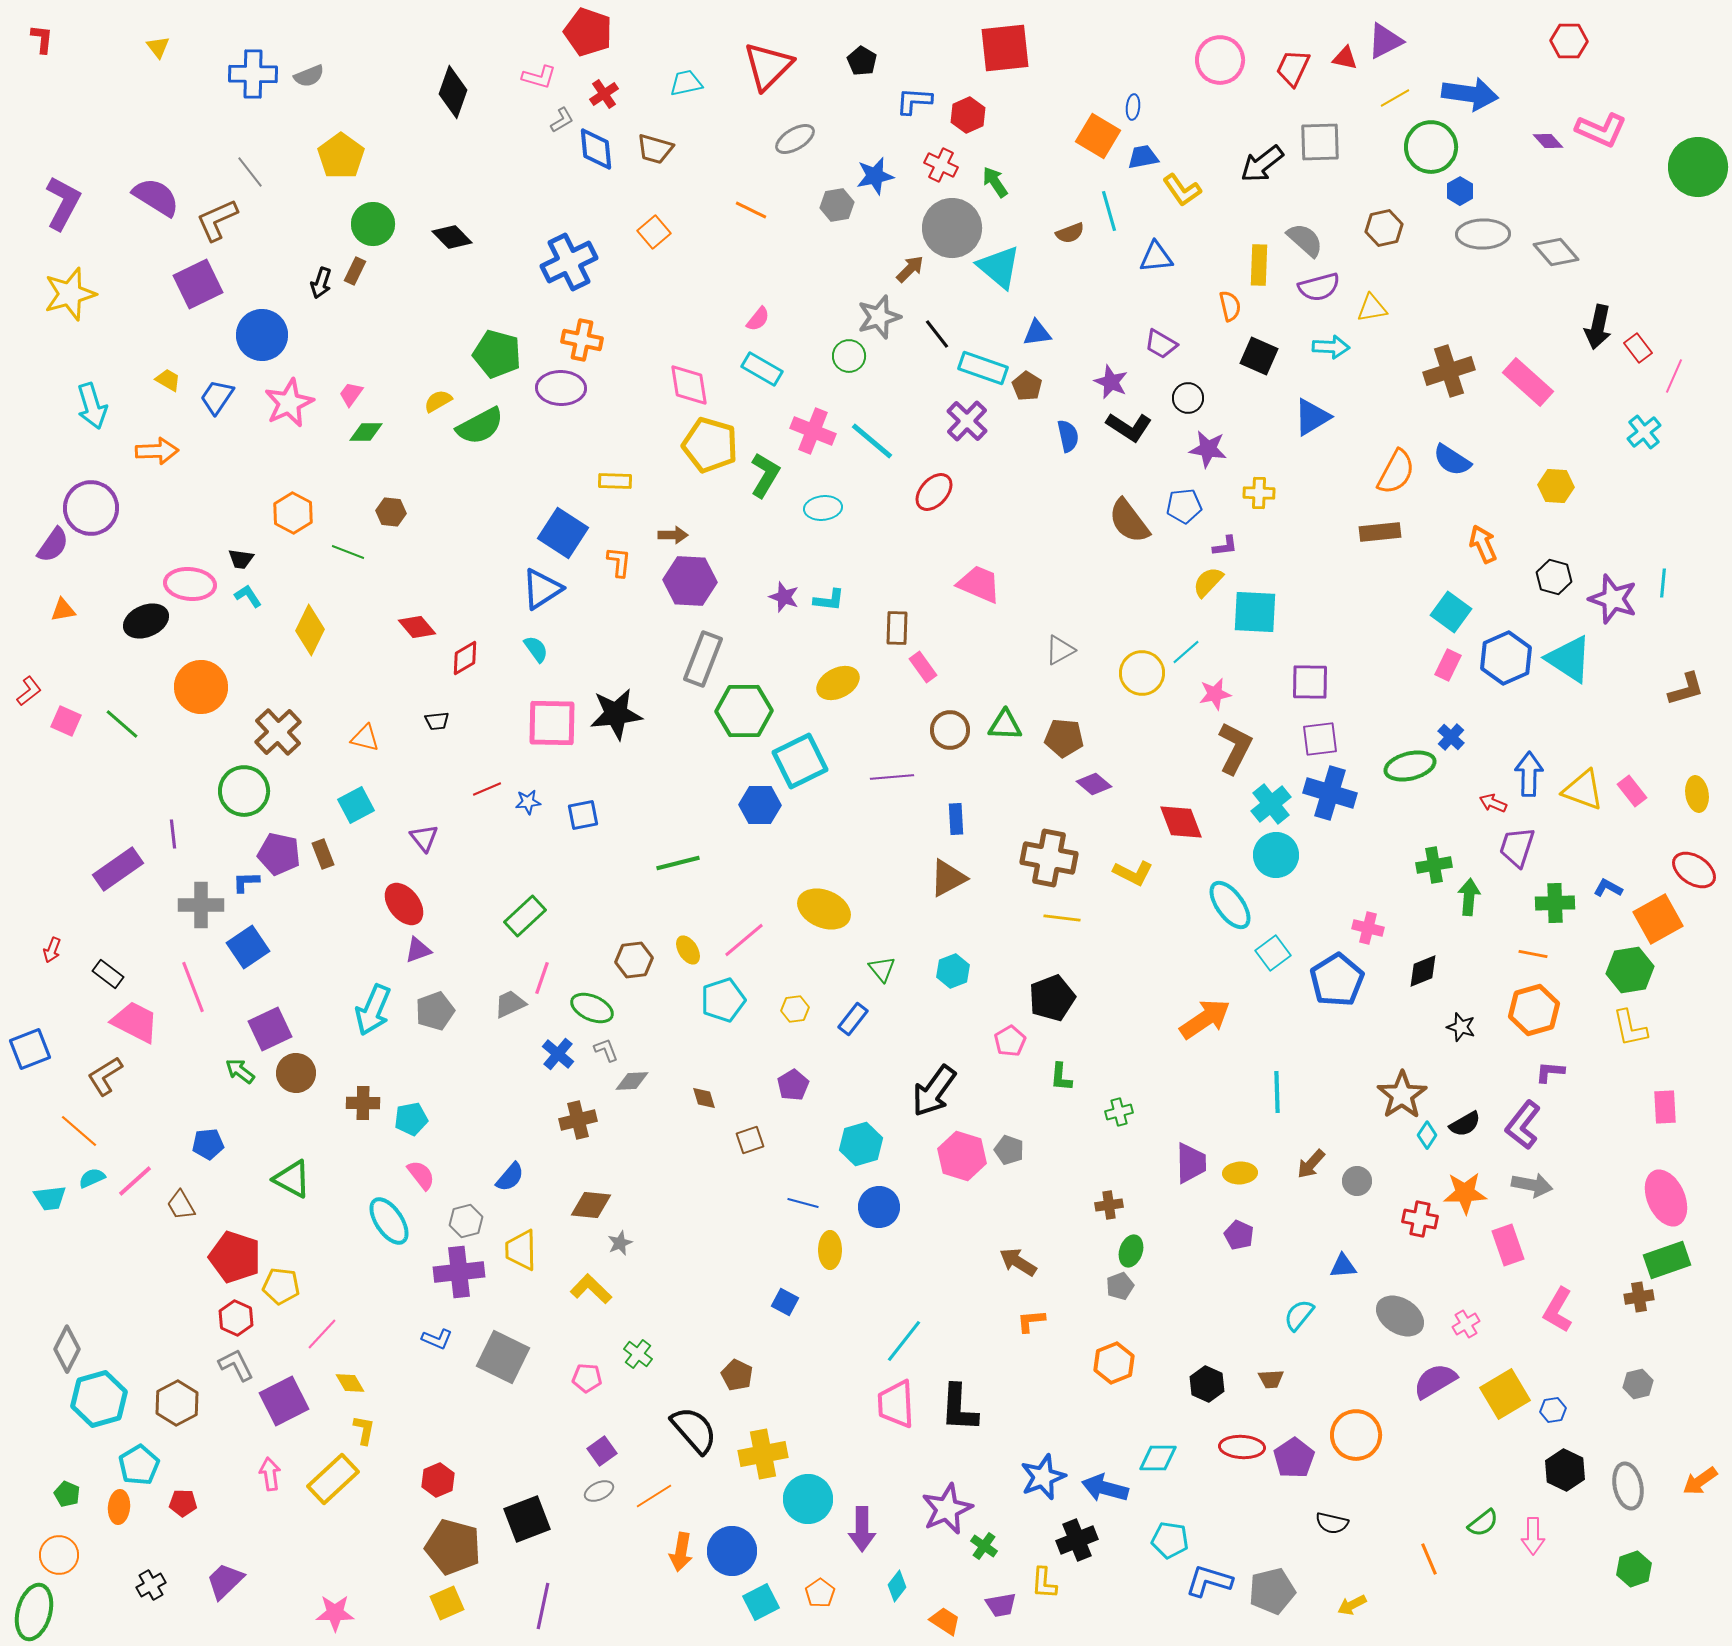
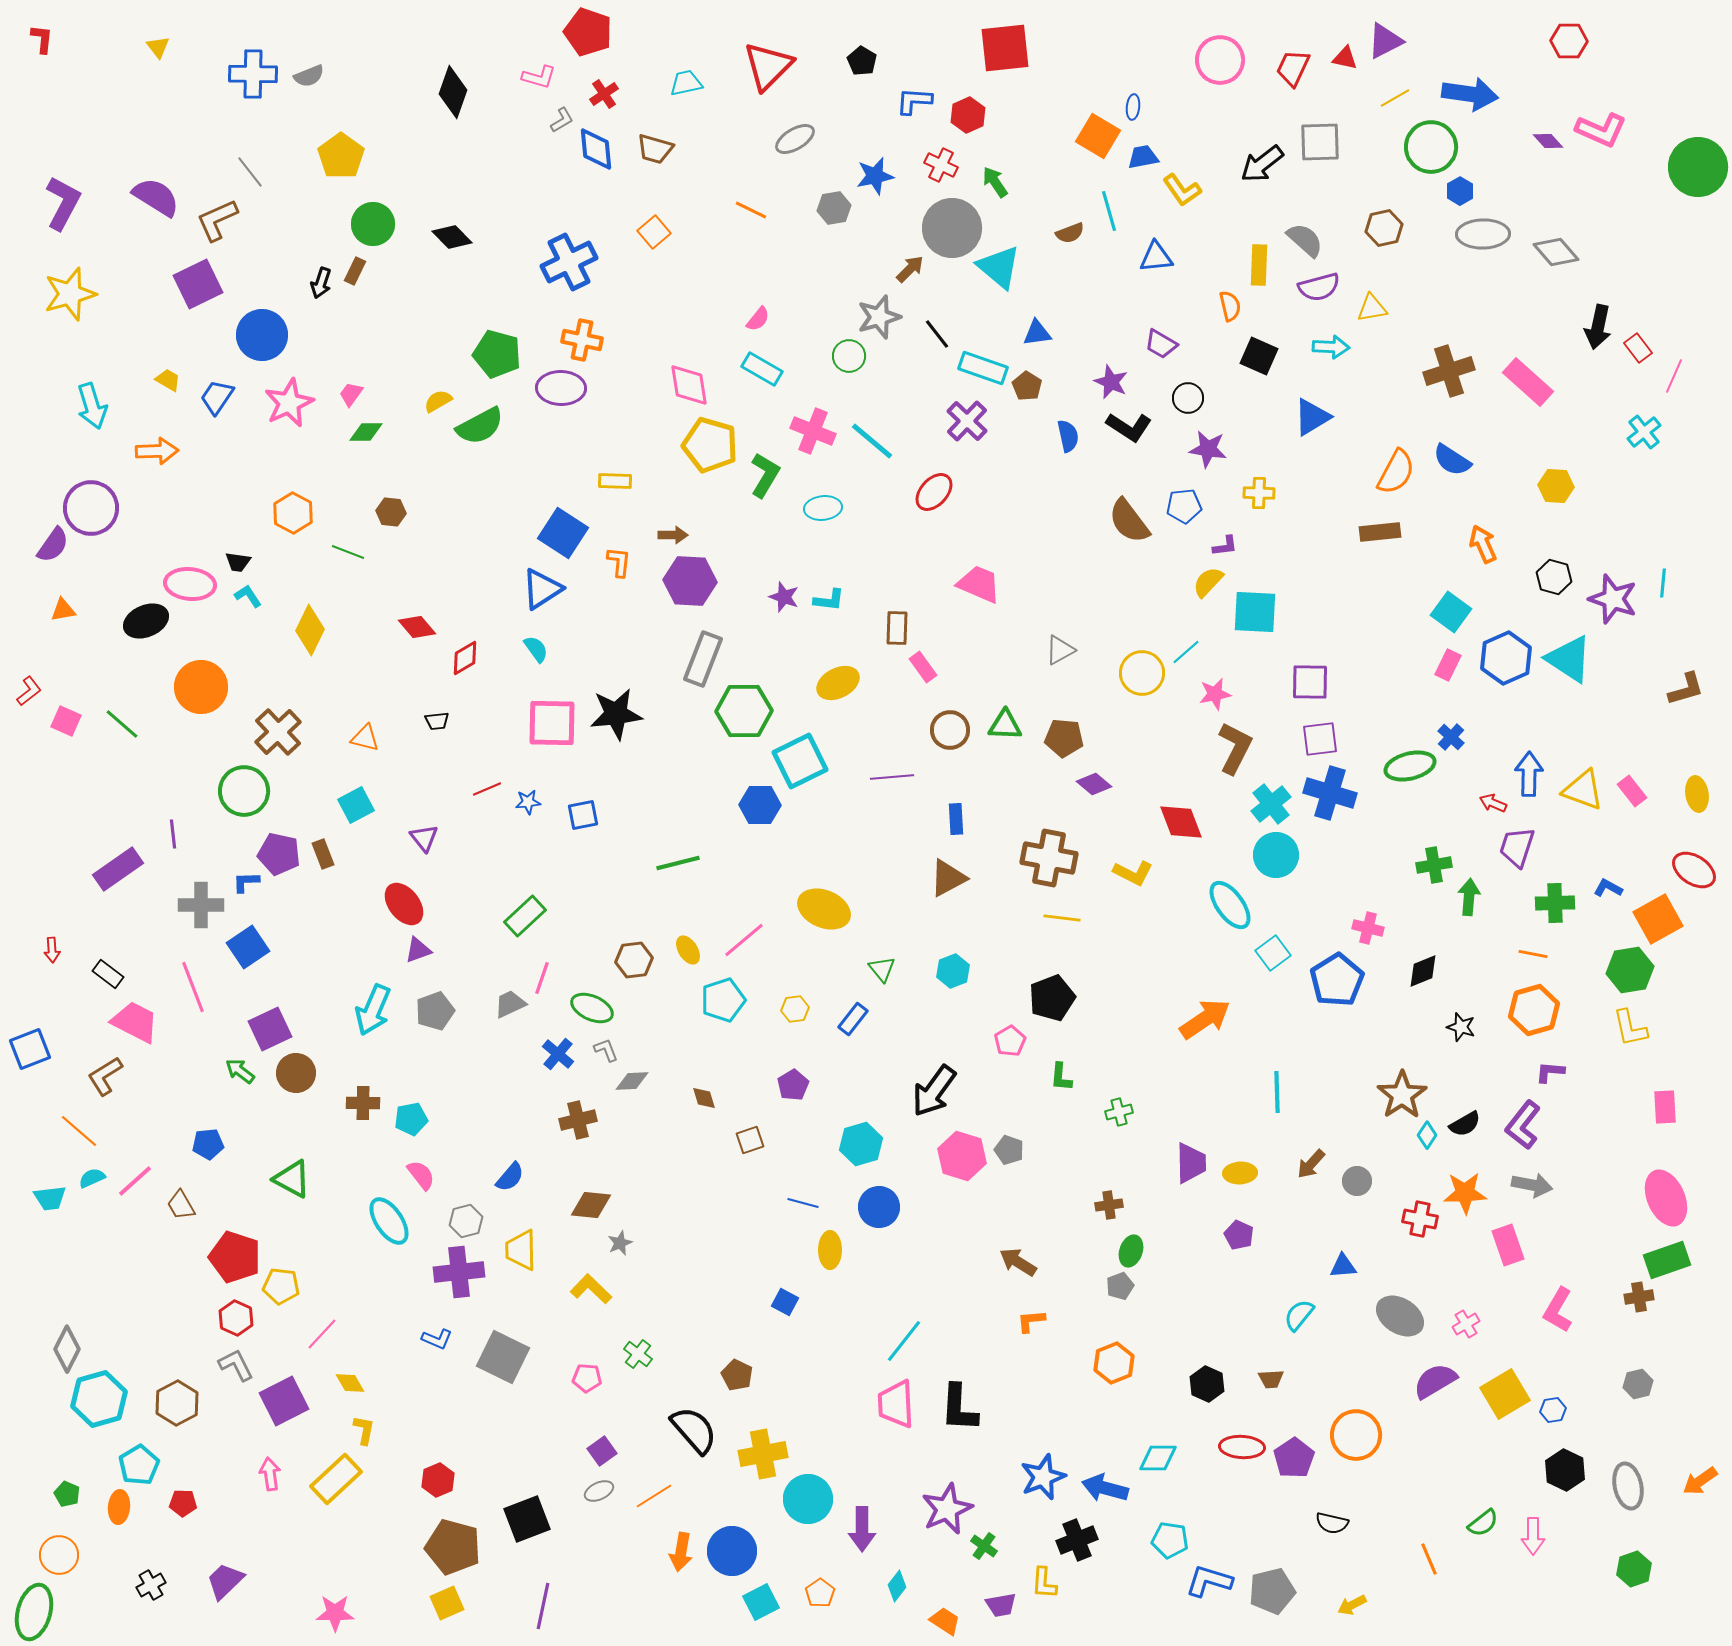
gray hexagon at (837, 205): moved 3 px left, 3 px down
black trapezoid at (241, 559): moved 3 px left, 3 px down
red arrow at (52, 950): rotated 25 degrees counterclockwise
yellow rectangle at (333, 1479): moved 3 px right
